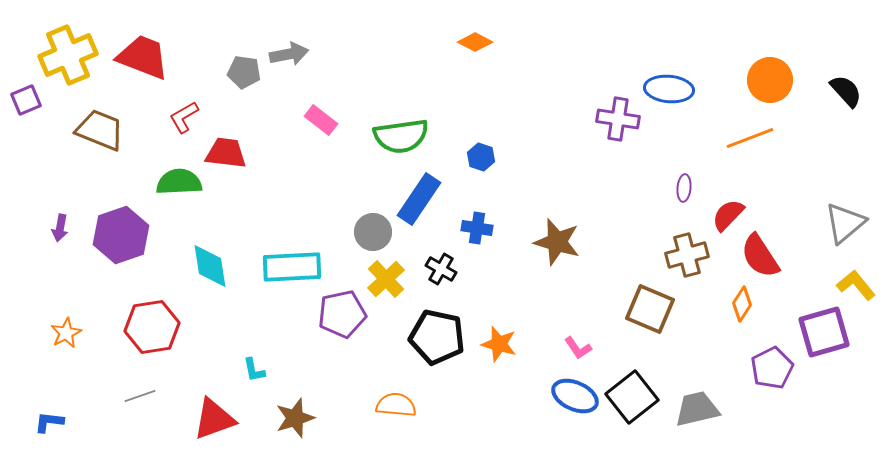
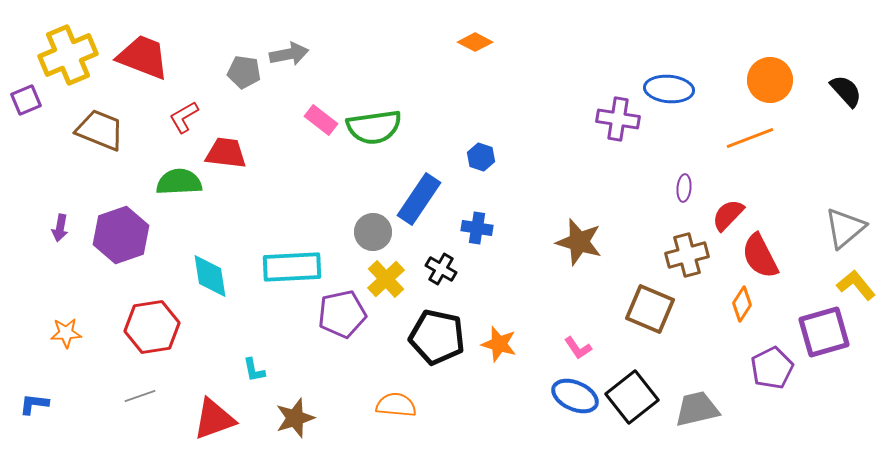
green semicircle at (401, 136): moved 27 px left, 9 px up
gray triangle at (845, 223): moved 5 px down
brown star at (557, 242): moved 22 px right
red semicircle at (760, 256): rotated 6 degrees clockwise
cyan diamond at (210, 266): moved 10 px down
orange star at (66, 333): rotated 24 degrees clockwise
blue L-shape at (49, 422): moved 15 px left, 18 px up
